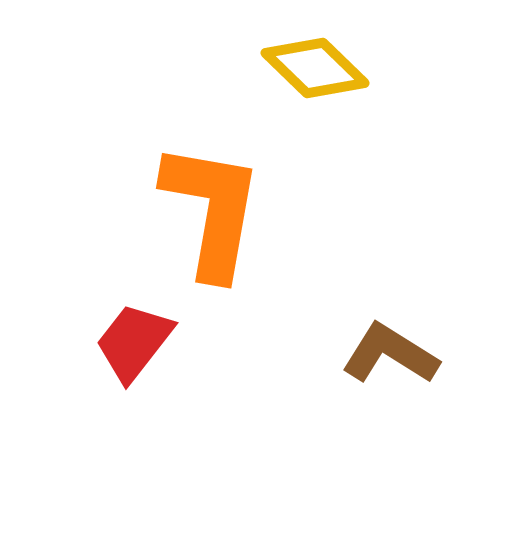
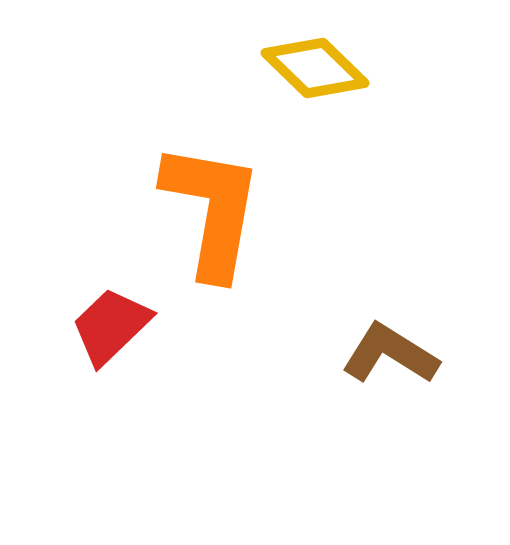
red trapezoid: moved 23 px left, 16 px up; rotated 8 degrees clockwise
